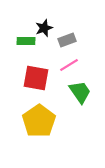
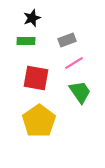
black star: moved 12 px left, 10 px up
pink line: moved 5 px right, 2 px up
